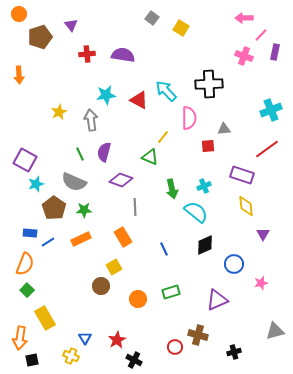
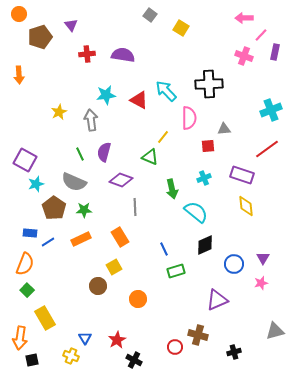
gray square at (152, 18): moved 2 px left, 3 px up
cyan cross at (204, 186): moved 8 px up
purple triangle at (263, 234): moved 24 px down
orange rectangle at (123, 237): moved 3 px left
brown circle at (101, 286): moved 3 px left
green rectangle at (171, 292): moved 5 px right, 21 px up
